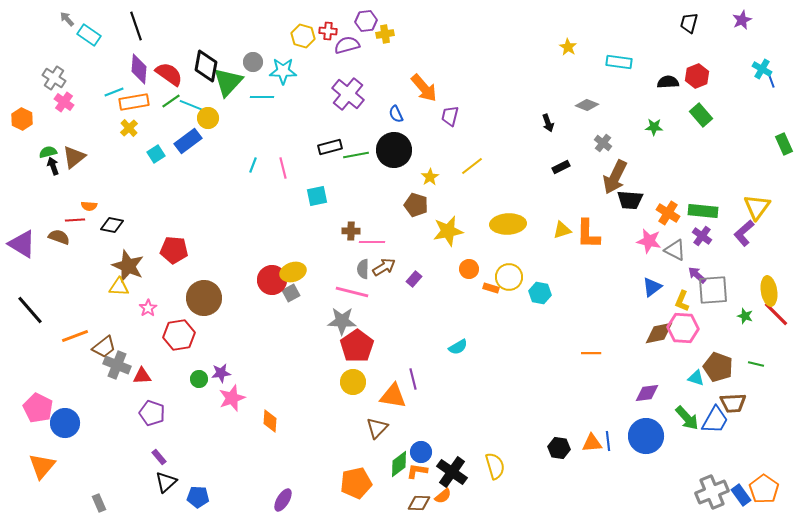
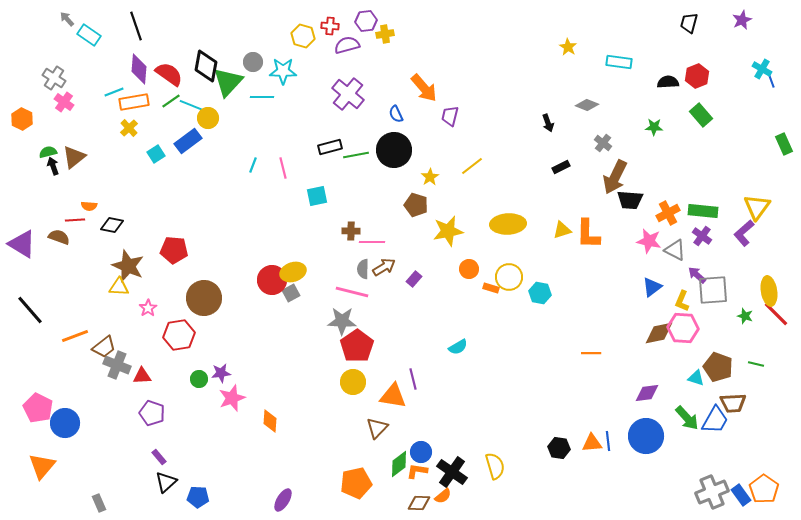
red cross at (328, 31): moved 2 px right, 5 px up
orange cross at (668, 213): rotated 30 degrees clockwise
